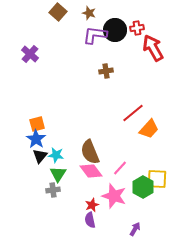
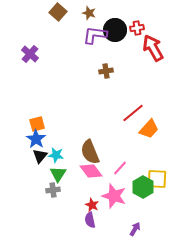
red star: rotated 24 degrees counterclockwise
